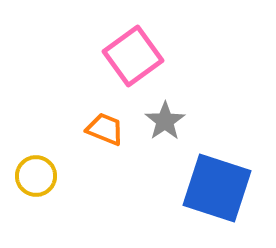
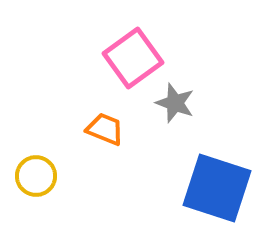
pink square: moved 2 px down
gray star: moved 10 px right, 18 px up; rotated 18 degrees counterclockwise
